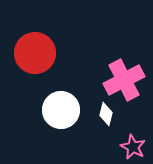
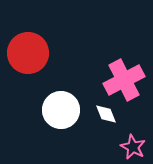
red circle: moved 7 px left
white diamond: rotated 35 degrees counterclockwise
